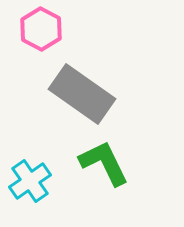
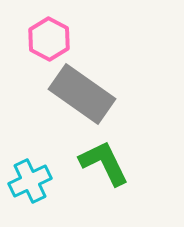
pink hexagon: moved 8 px right, 10 px down
cyan cross: rotated 9 degrees clockwise
